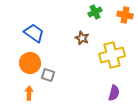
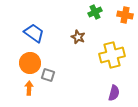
brown star: moved 4 px left, 1 px up
orange arrow: moved 5 px up
